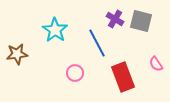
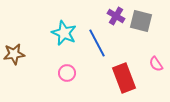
purple cross: moved 1 px right, 3 px up
cyan star: moved 9 px right, 3 px down; rotated 10 degrees counterclockwise
brown star: moved 3 px left
pink circle: moved 8 px left
red rectangle: moved 1 px right, 1 px down
